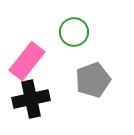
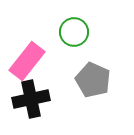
gray pentagon: rotated 28 degrees counterclockwise
